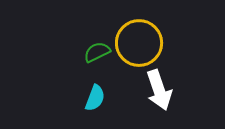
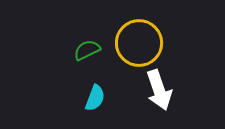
green semicircle: moved 10 px left, 2 px up
